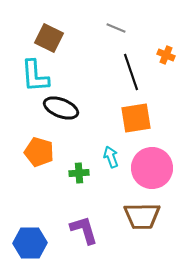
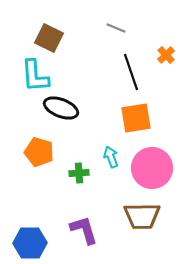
orange cross: rotated 24 degrees clockwise
